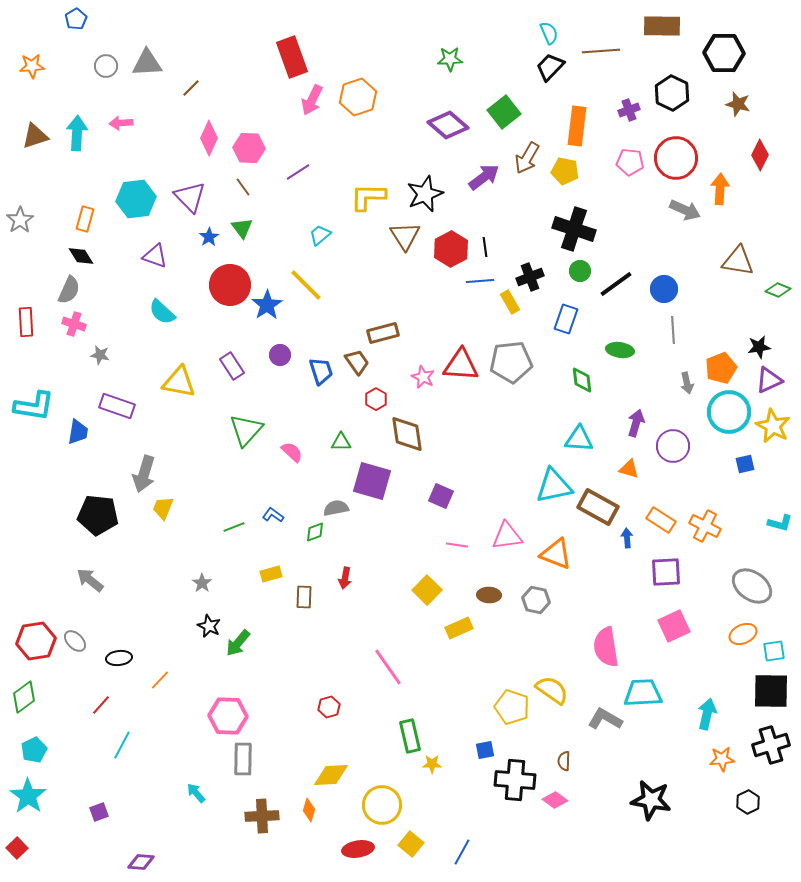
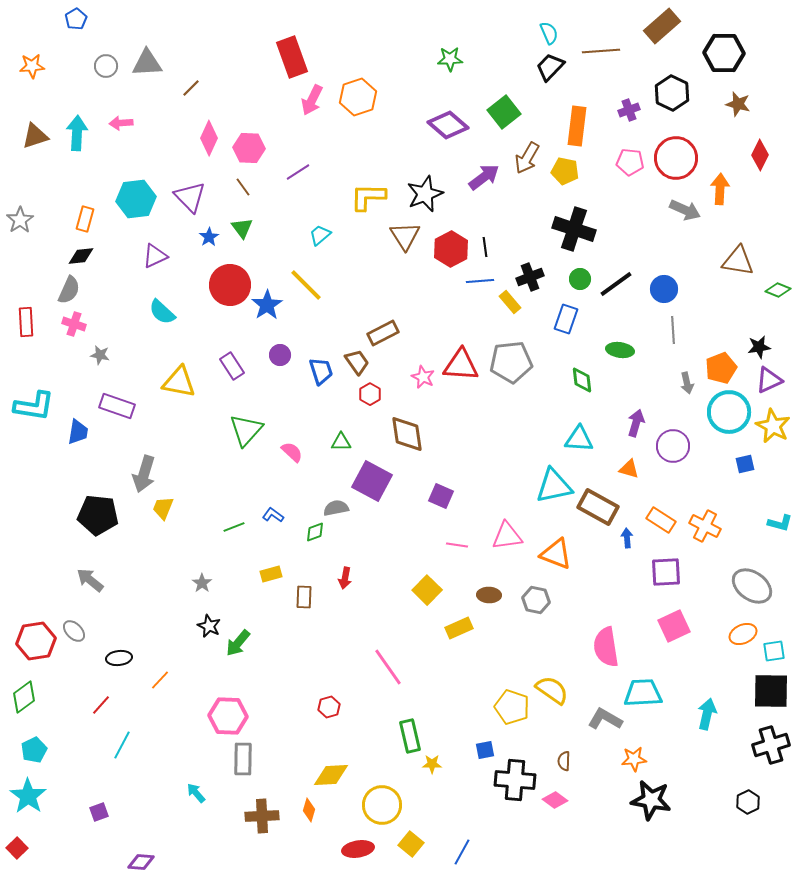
brown rectangle at (662, 26): rotated 42 degrees counterclockwise
black diamond at (81, 256): rotated 64 degrees counterclockwise
purple triangle at (155, 256): rotated 44 degrees counterclockwise
green circle at (580, 271): moved 8 px down
yellow rectangle at (510, 302): rotated 10 degrees counterclockwise
brown rectangle at (383, 333): rotated 12 degrees counterclockwise
red hexagon at (376, 399): moved 6 px left, 5 px up
purple square at (372, 481): rotated 12 degrees clockwise
gray ellipse at (75, 641): moved 1 px left, 10 px up
orange star at (722, 759): moved 88 px left
